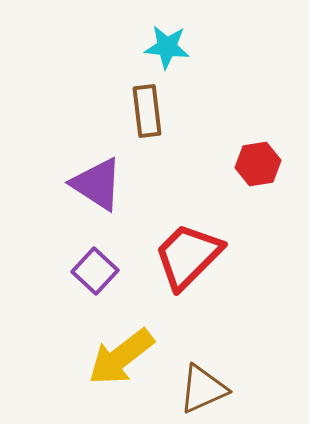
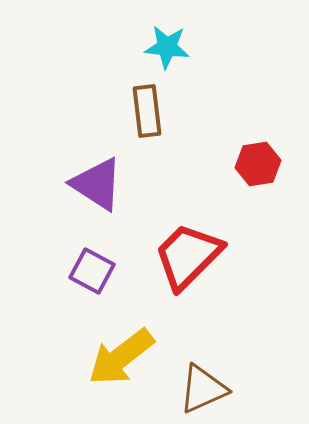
purple square: moved 3 px left; rotated 15 degrees counterclockwise
